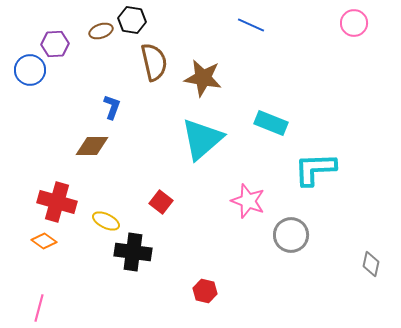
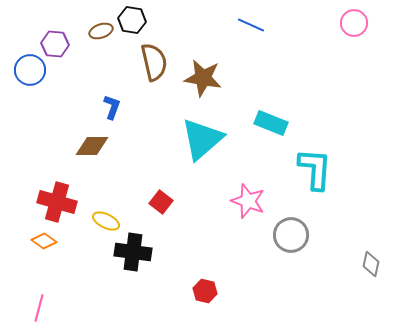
purple hexagon: rotated 8 degrees clockwise
cyan L-shape: rotated 96 degrees clockwise
